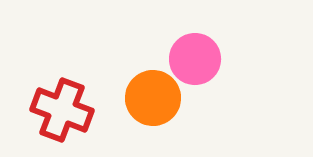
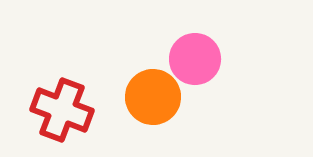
orange circle: moved 1 px up
